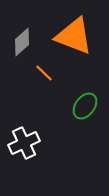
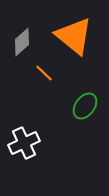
orange triangle: rotated 18 degrees clockwise
